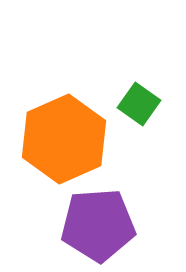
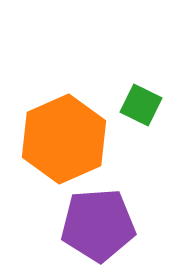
green square: moved 2 px right, 1 px down; rotated 9 degrees counterclockwise
